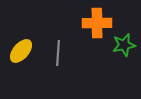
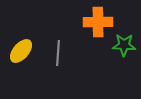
orange cross: moved 1 px right, 1 px up
green star: rotated 15 degrees clockwise
